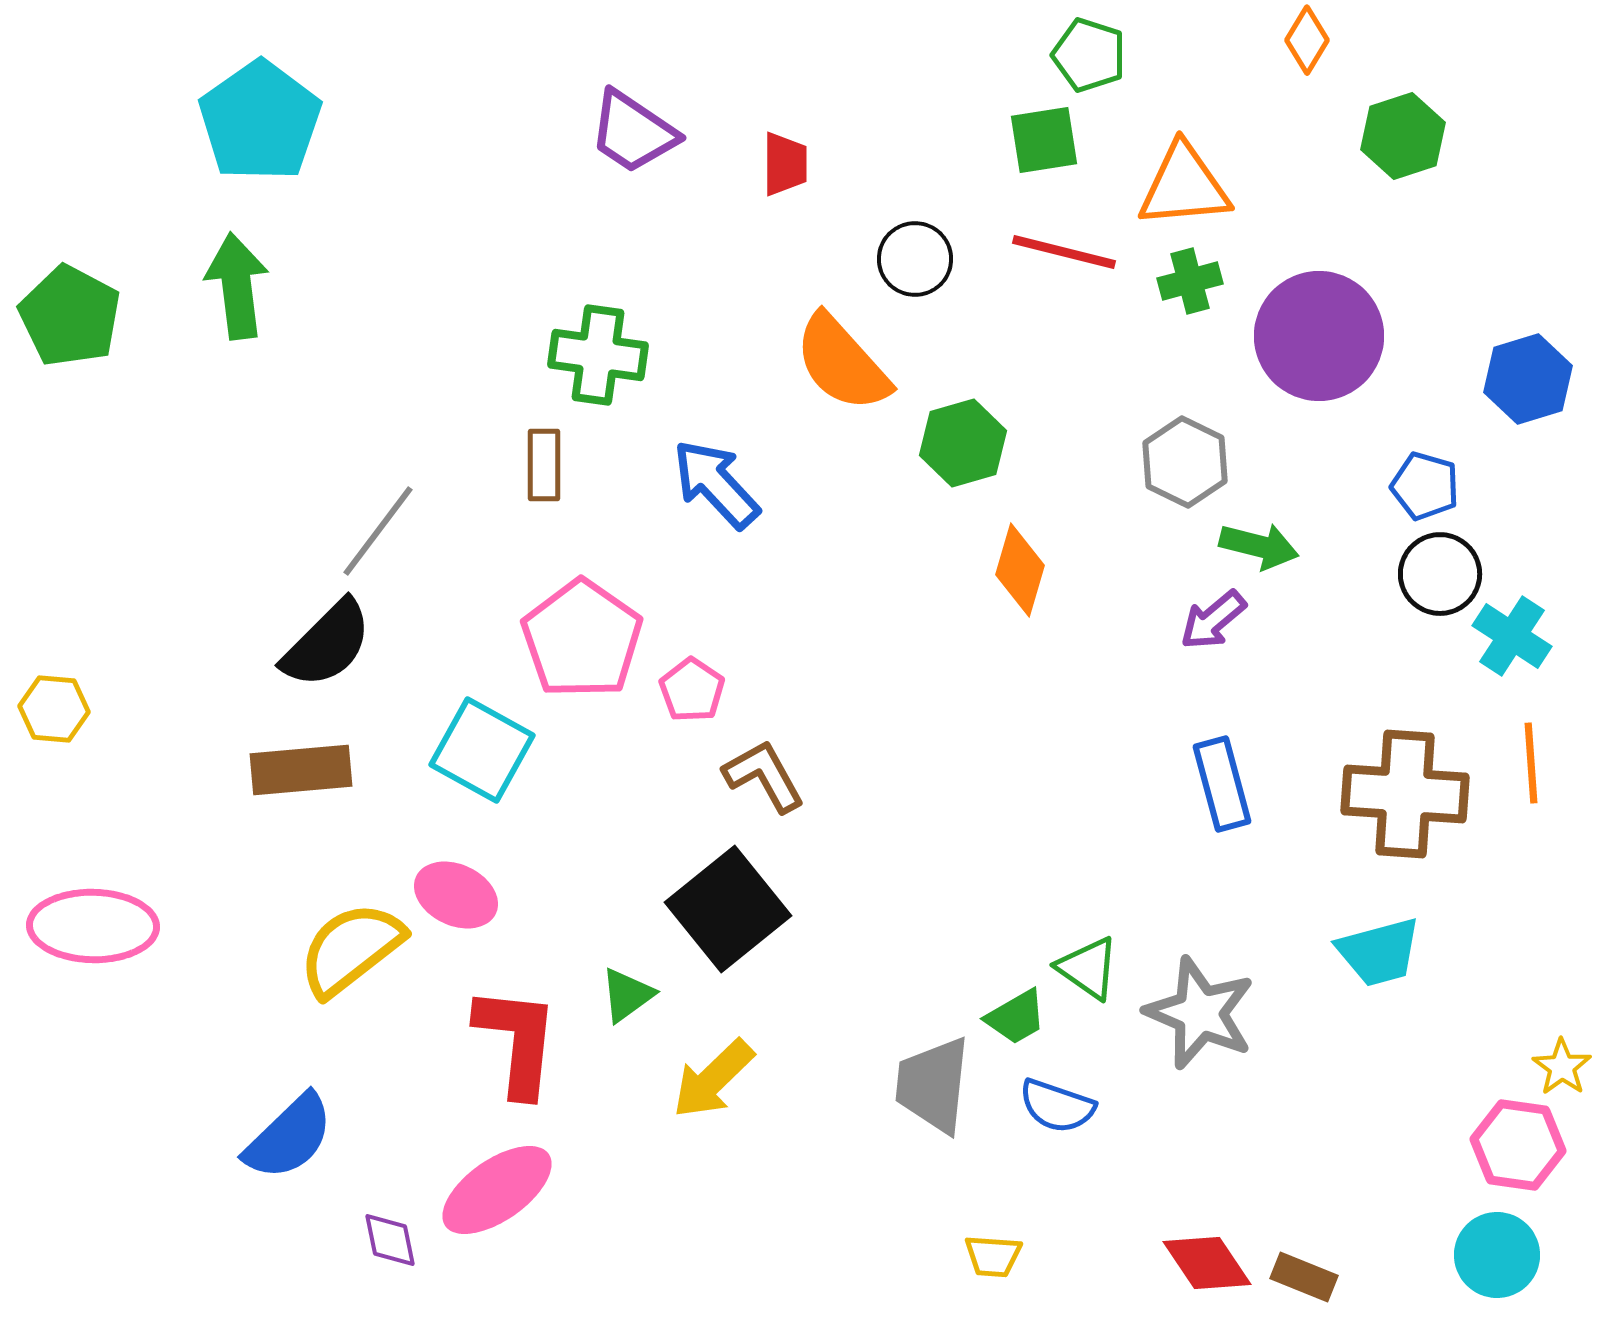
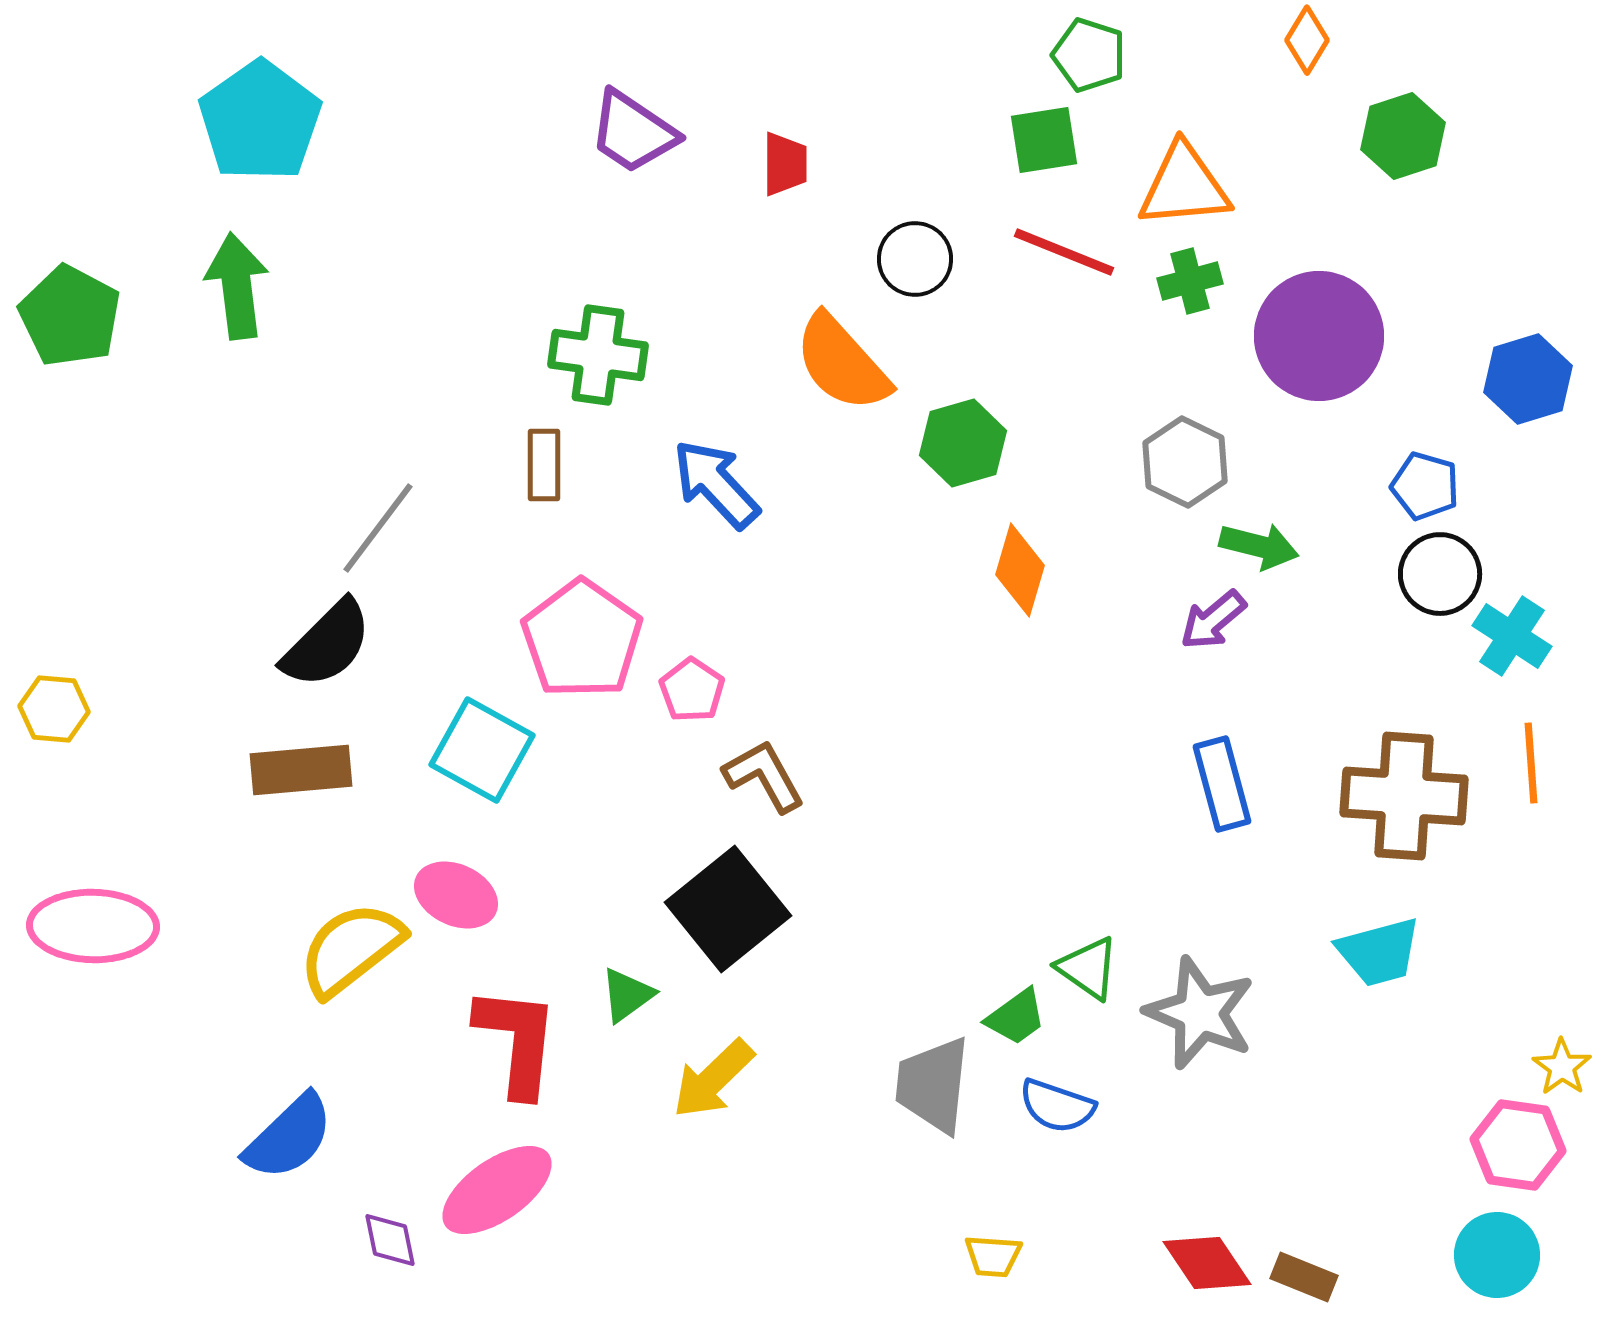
red line at (1064, 252): rotated 8 degrees clockwise
gray line at (378, 531): moved 3 px up
brown cross at (1405, 794): moved 1 px left, 2 px down
green trapezoid at (1016, 1017): rotated 6 degrees counterclockwise
